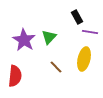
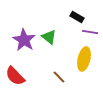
black rectangle: rotated 32 degrees counterclockwise
green triangle: rotated 35 degrees counterclockwise
brown line: moved 3 px right, 10 px down
red semicircle: rotated 130 degrees clockwise
